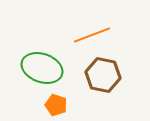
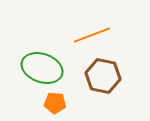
brown hexagon: moved 1 px down
orange pentagon: moved 1 px left, 2 px up; rotated 15 degrees counterclockwise
